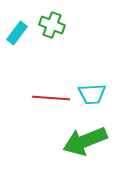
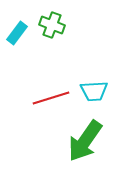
cyan trapezoid: moved 2 px right, 3 px up
red line: rotated 21 degrees counterclockwise
green arrow: rotated 33 degrees counterclockwise
